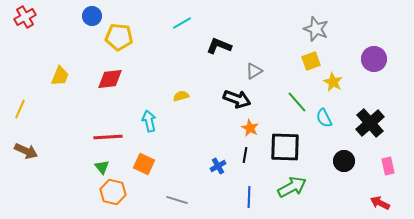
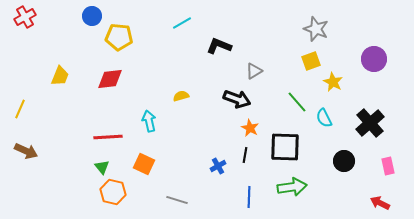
green arrow: rotated 20 degrees clockwise
